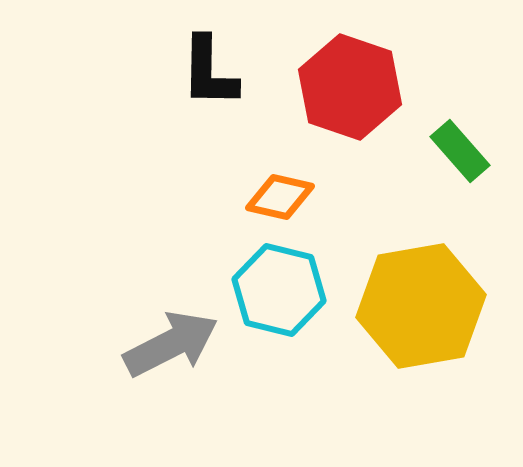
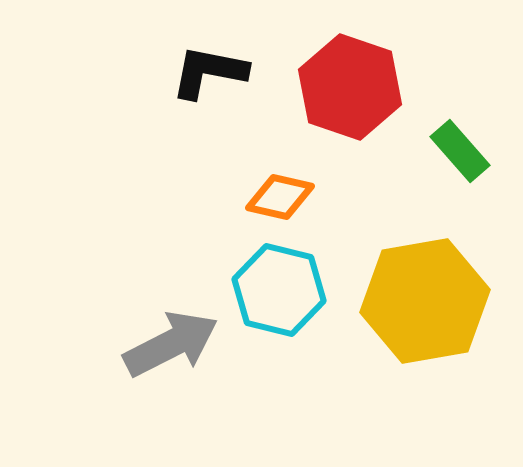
black L-shape: rotated 100 degrees clockwise
yellow hexagon: moved 4 px right, 5 px up
